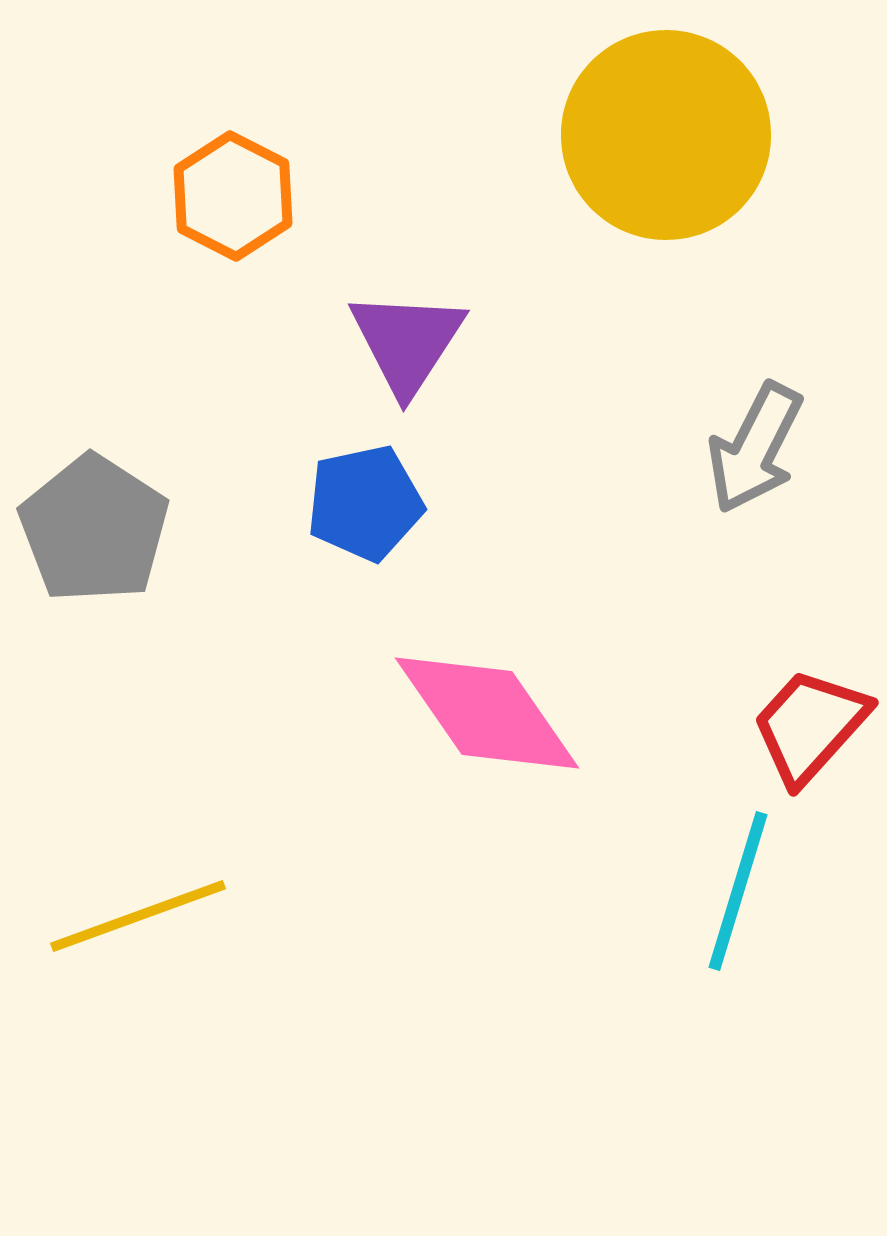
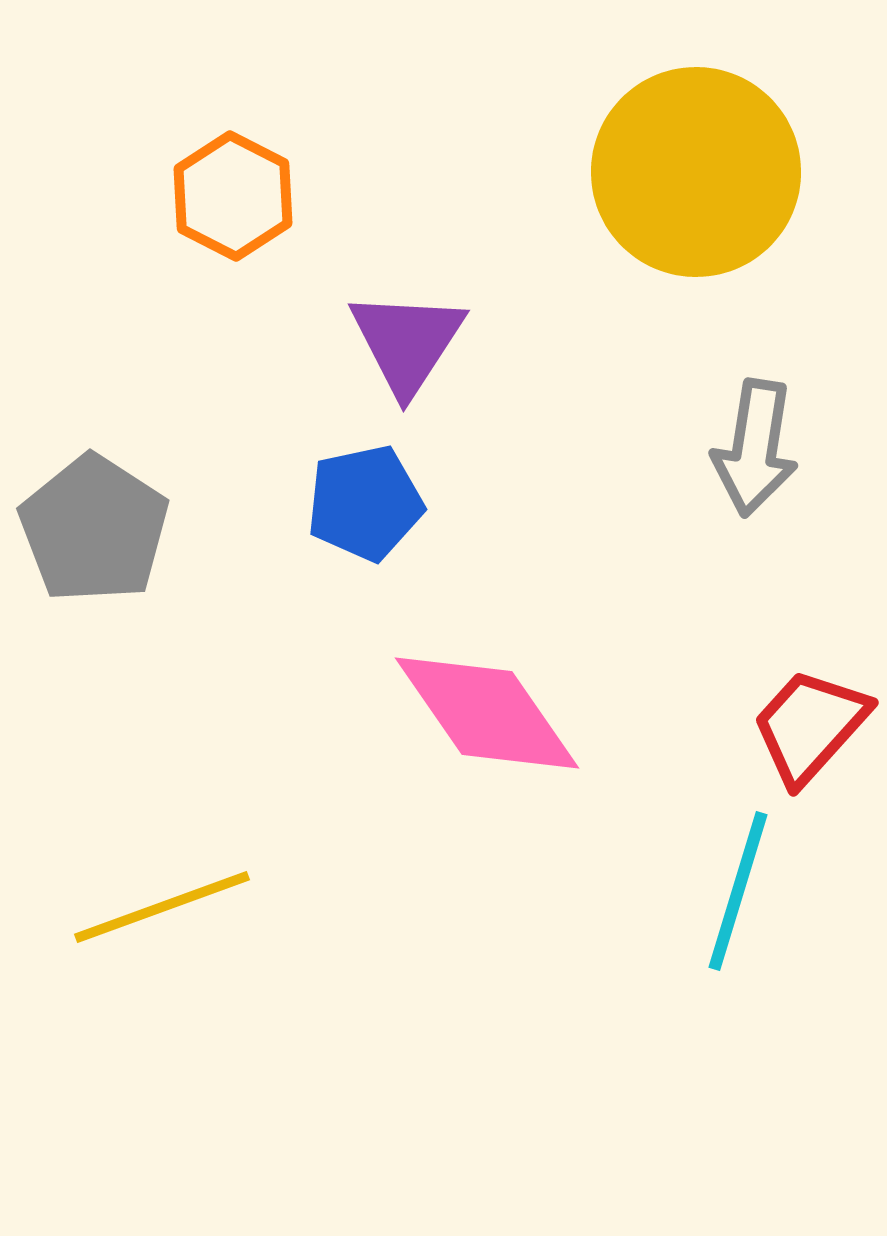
yellow circle: moved 30 px right, 37 px down
gray arrow: rotated 18 degrees counterclockwise
yellow line: moved 24 px right, 9 px up
